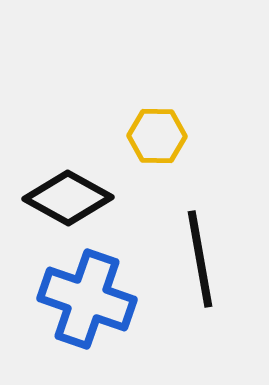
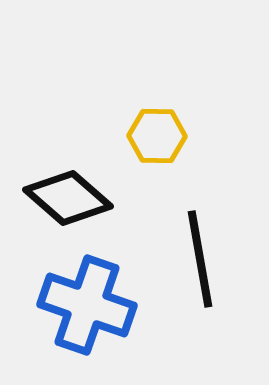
black diamond: rotated 12 degrees clockwise
blue cross: moved 6 px down
